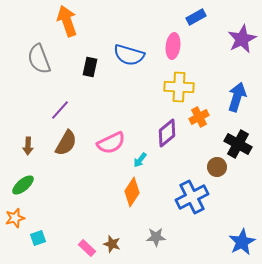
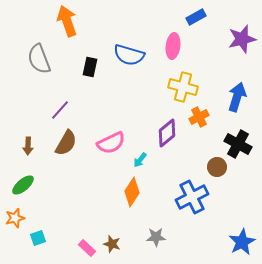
purple star: rotated 12 degrees clockwise
yellow cross: moved 4 px right; rotated 12 degrees clockwise
